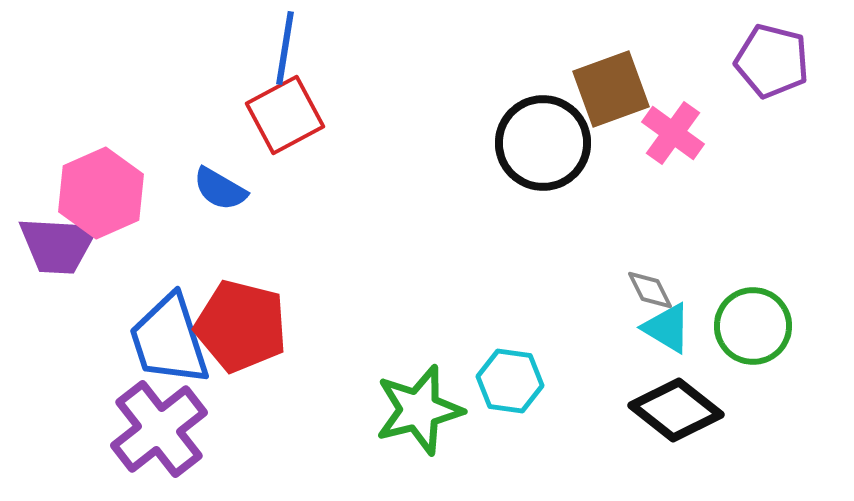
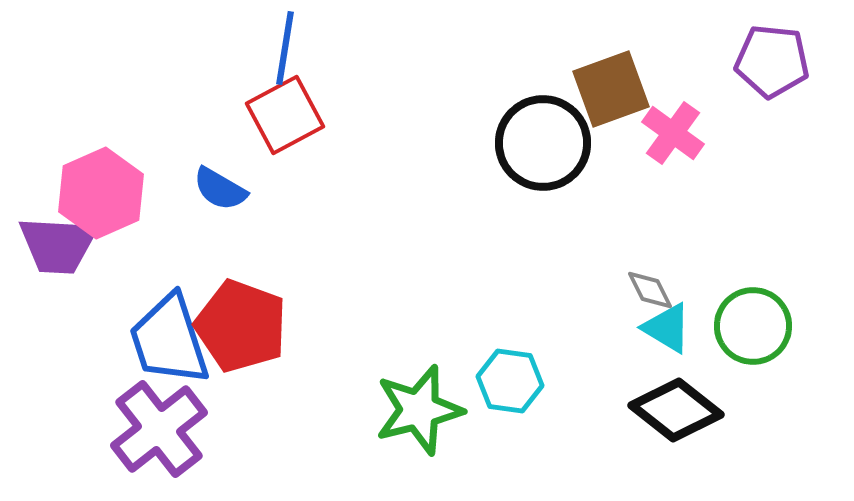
purple pentagon: rotated 8 degrees counterclockwise
red pentagon: rotated 6 degrees clockwise
